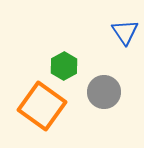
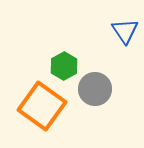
blue triangle: moved 1 px up
gray circle: moved 9 px left, 3 px up
